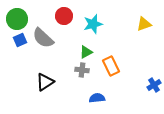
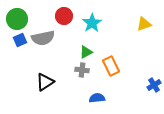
cyan star: moved 1 px left, 1 px up; rotated 18 degrees counterclockwise
gray semicircle: rotated 55 degrees counterclockwise
